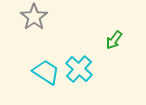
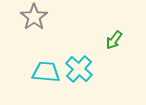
cyan trapezoid: rotated 28 degrees counterclockwise
